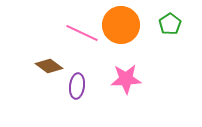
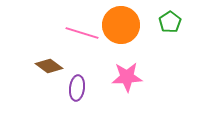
green pentagon: moved 2 px up
pink line: rotated 8 degrees counterclockwise
pink star: moved 1 px right, 2 px up
purple ellipse: moved 2 px down
